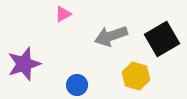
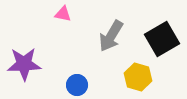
pink triangle: rotated 42 degrees clockwise
gray arrow: rotated 40 degrees counterclockwise
purple star: rotated 16 degrees clockwise
yellow hexagon: moved 2 px right, 1 px down
